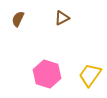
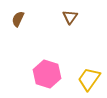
brown triangle: moved 8 px right, 1 px up; rotated 28 degrees counterclockwise
yellow trapezoid: moved 1 px left, 4 px down
